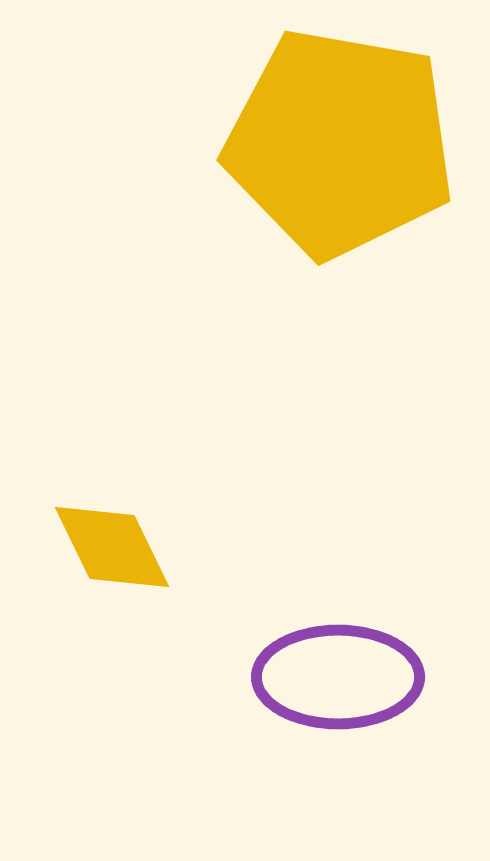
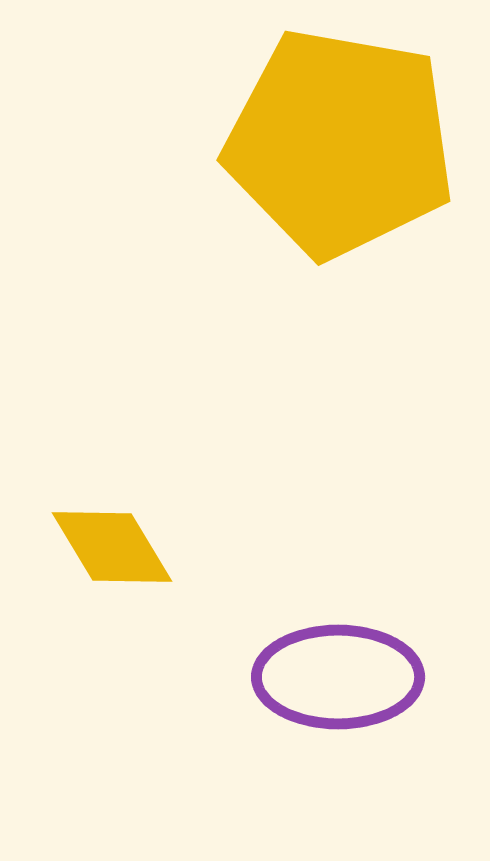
yellow diamond: rotated 5 degrees counterclockwise
